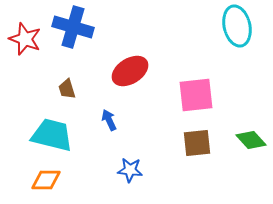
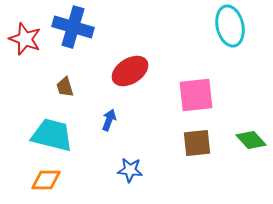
cyan ellipse: moved 7 px left
brown trapezoid: moved 2 px left, 2 px up
blue arrow: rotated 45 degrees clockwise
